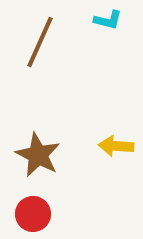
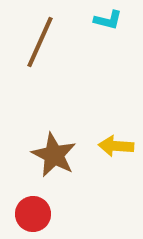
brown star: moved 16 px right
